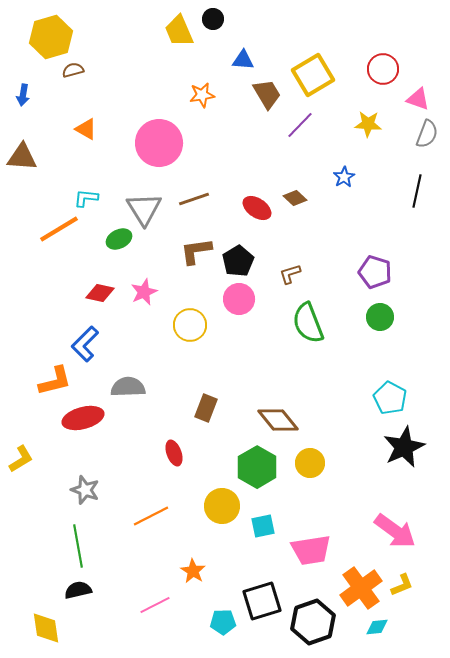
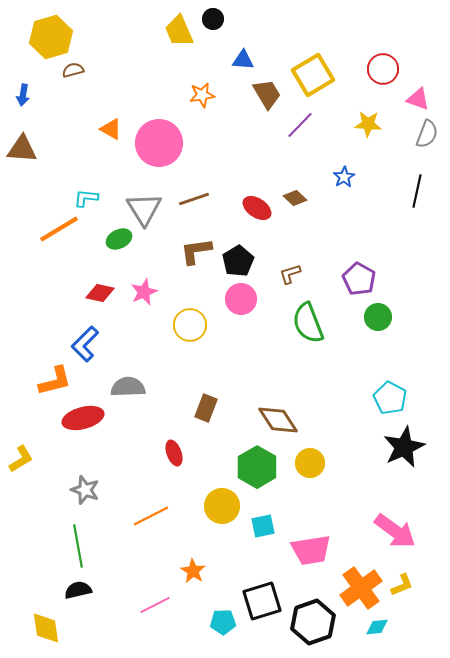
orange triangle at (86, 129): moved 25 px right
brown triangle at (22, 157): moved 8 px up
purple pentagon at (375, 272): moved 16 px left, 7 px down; rotated 12 degrees clockwise
pink circle at (239, 299): moved 2 px right
green circle at (380, 317): moved 2 px left
brown diamond at (278, 420): rotated 6 degrees clockwise
